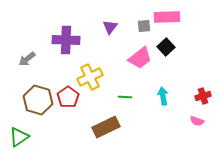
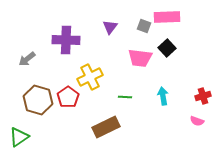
gray square: rotated 24 degrees clockwise
black square: moved 1 px right, 1 px down
pink trapezoid: rotated 45 degrees clockwise
